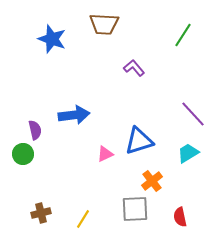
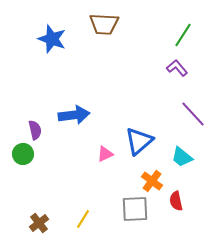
purple L-shape: moved 43 px right
blue triangle: rotated 24 degrees counterclockwise
cyan trapezoid: moved 6 px left, 4 px down; rotated 110 degrees counterclockwise
orange cross: rotated 15 degrees counterclockwise
brown cross: moved 2 px left, 10 px down; rotated 24 degrees counterclockwise
red semicircle: moved 4 px left, 16 px up
